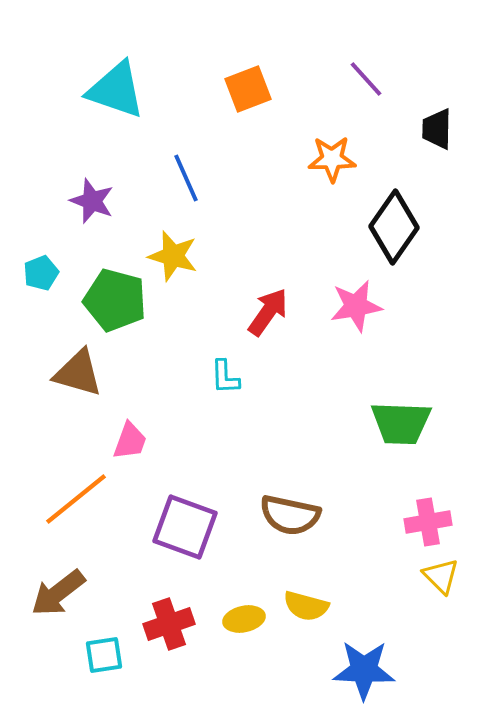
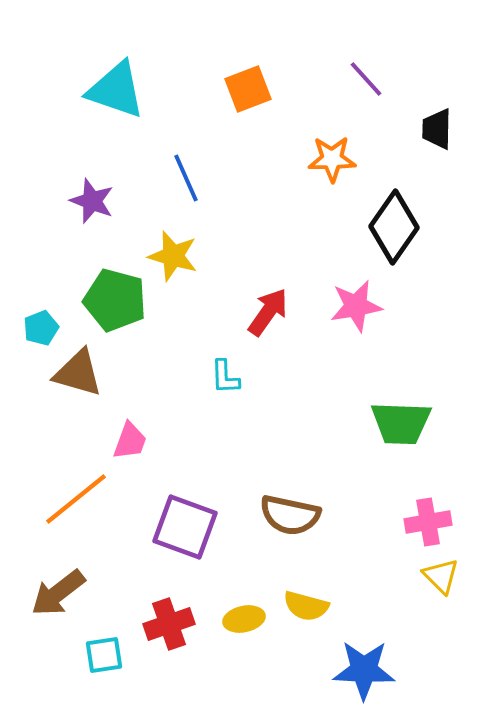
cyan pentagon: moved 55 px down
